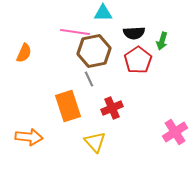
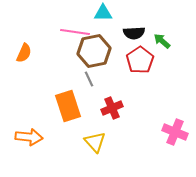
green arrow: rotated 114 degrees clockwise
red pentagon: moved 2 px right
pink cross: rotated 35 degrees counterclockwise
